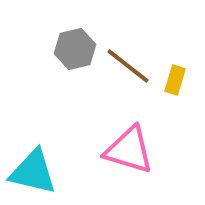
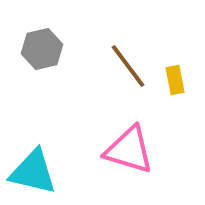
gray hexagon: moved 33 px left
brown line: rotated 15 degrees clockwise
yellow rectangle: rotated 28 degrees counterclockwise
